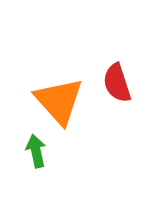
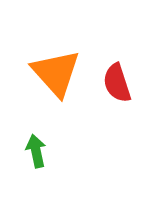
orange triangle: moved 3 px left, 28 px up
